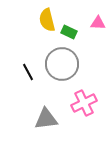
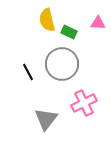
gray triangle: rotated 45 degrees counterclockwise
